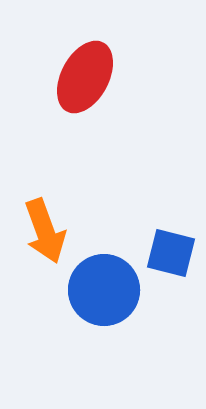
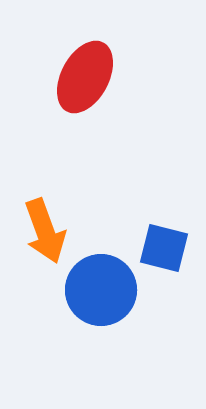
blue square: moved 7 px left, 5 px up
blue circle: moved 3 px left
